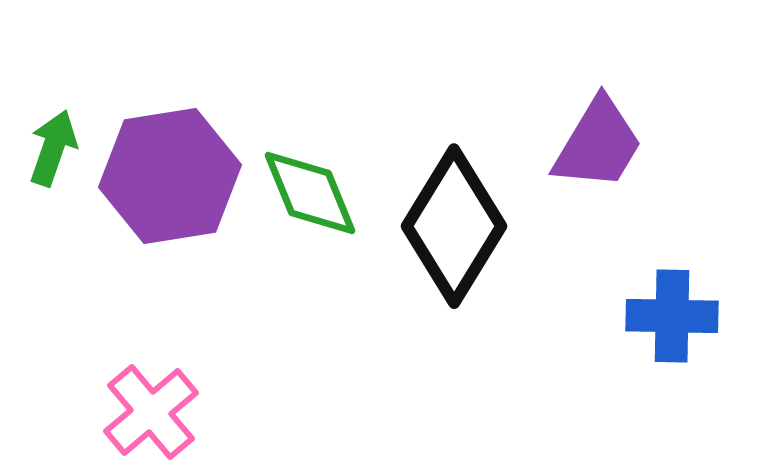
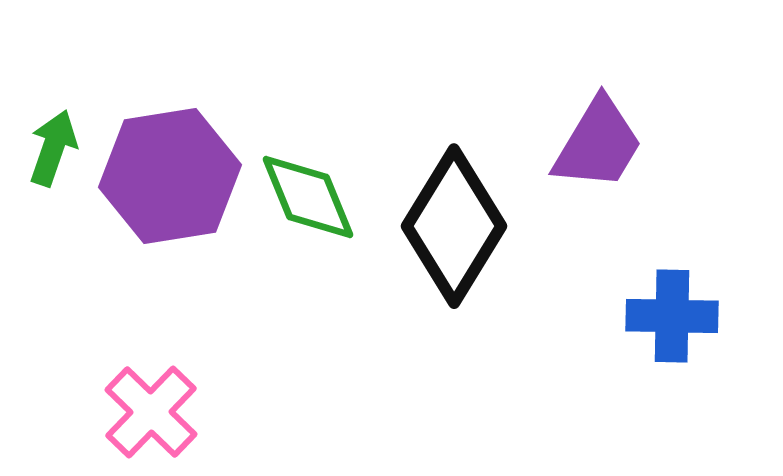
green diamond: moved 2 px left, 4 px down
pink cross: rotated 6 degrees counterclockwise
